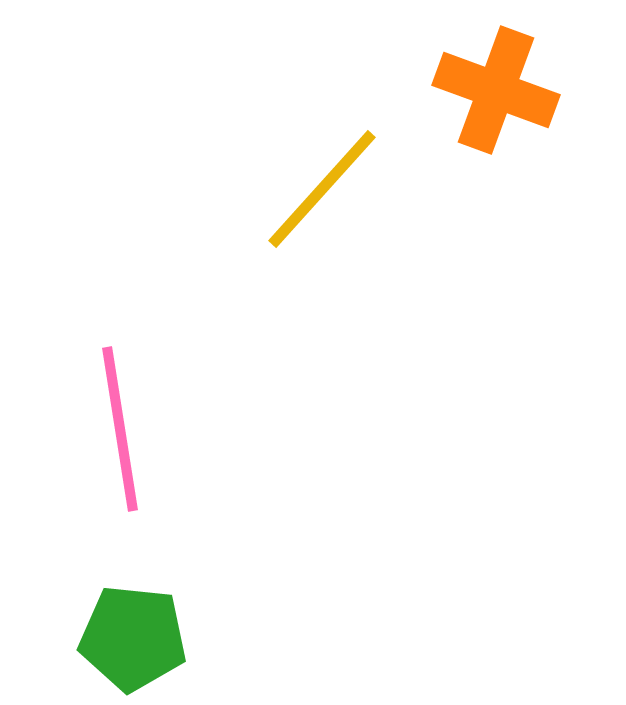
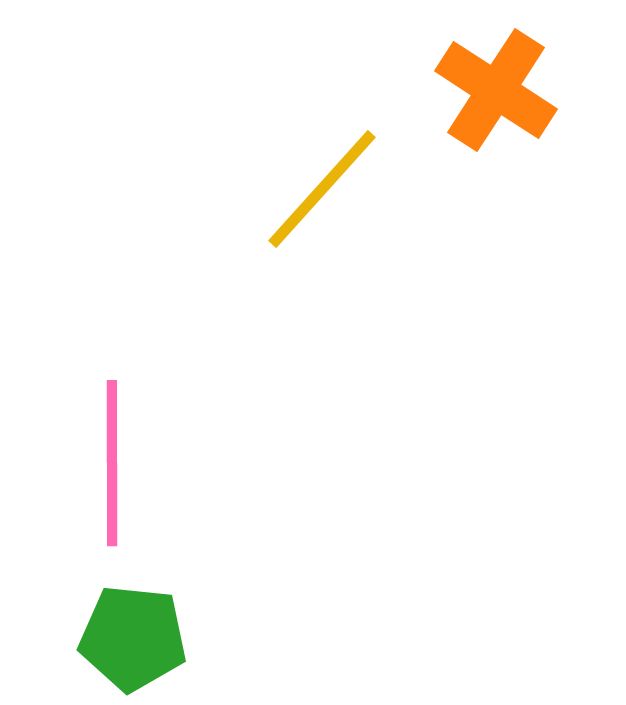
orange cross: rotated 13 degrees clockwise
pink line: moved 8 px left, 34 px down; rotated 9 degrees clockwise
